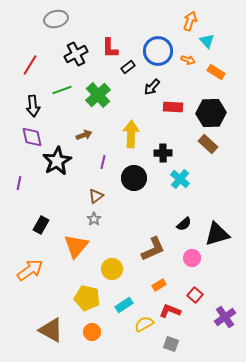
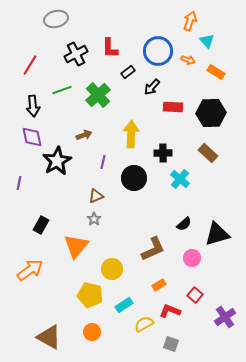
black rectangle at (128, 67): moved 5 px down
brown rectangle at (208, 144): moved 9 px down
brown triangle at (96, 196): rotated 14 degrees clockwise
yellow pentagon at (87, 298): moved 3 px right, 3 px up
brown triangle at (51, 330): moved 2 px left, 7 px down
